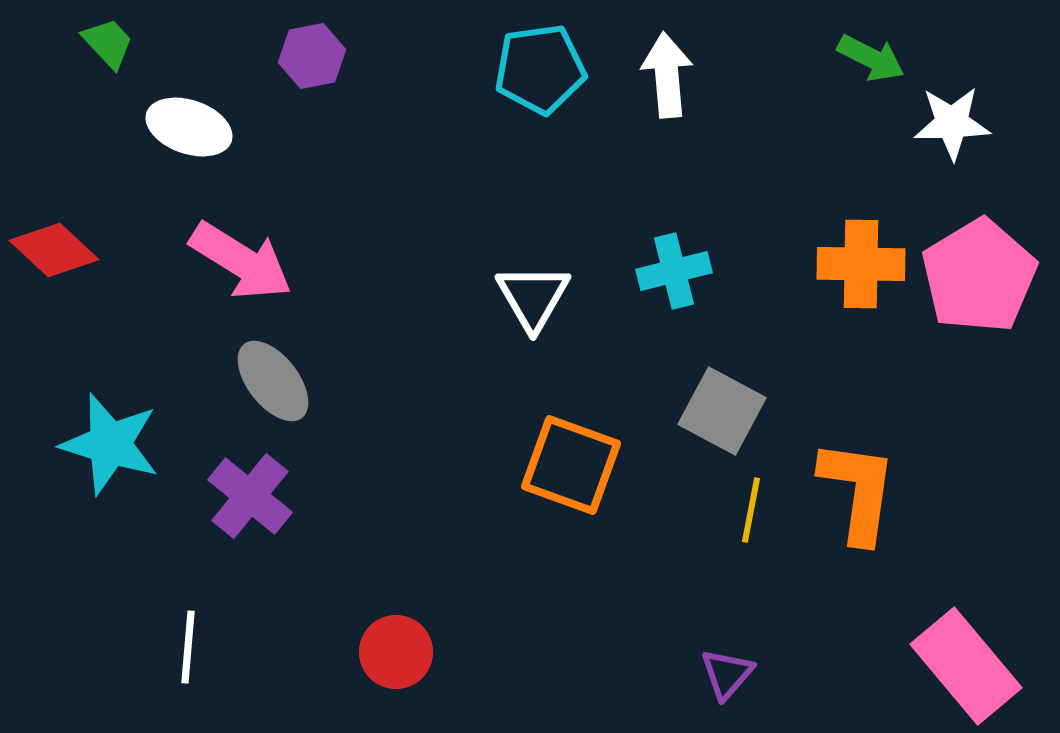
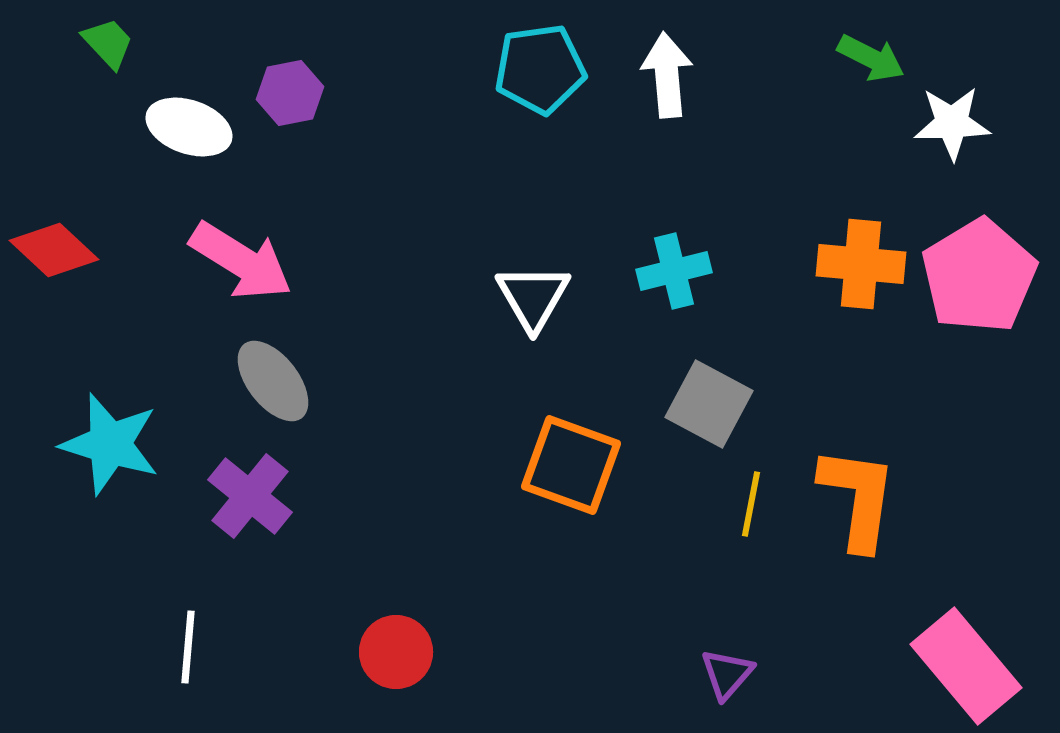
purple hexagon: moved 22 px left, 37 px down
orange cross: rotated 4 degrees clockwise
gray square: moved 13 px left, 7 px up
orange L-shape: moved 7 px down
yellow line: moved 6 px up
